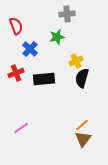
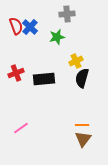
blue cross: moved 22 px up
orange line: rotated 40 degrees clockwise
